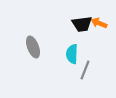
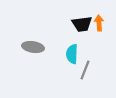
orange arrow: rotated 63 degrees clockwise
gray ellipse: rotated 60 degrees counterclockwise
